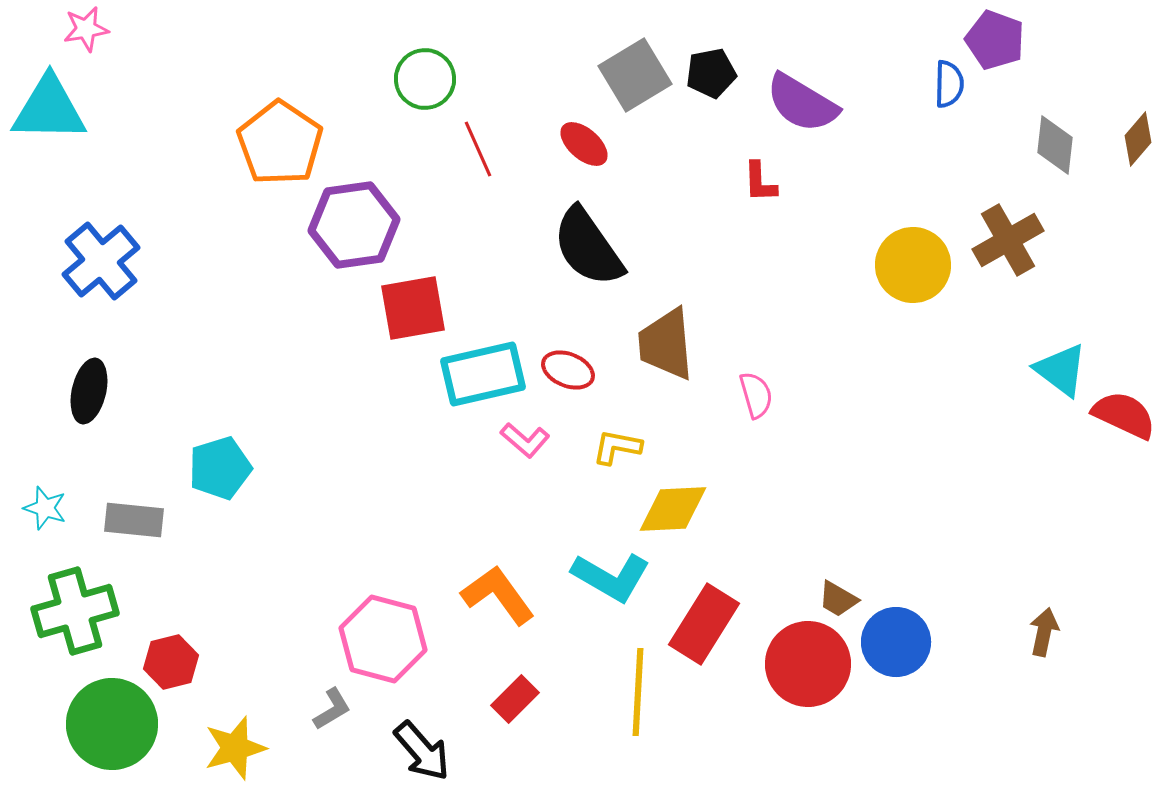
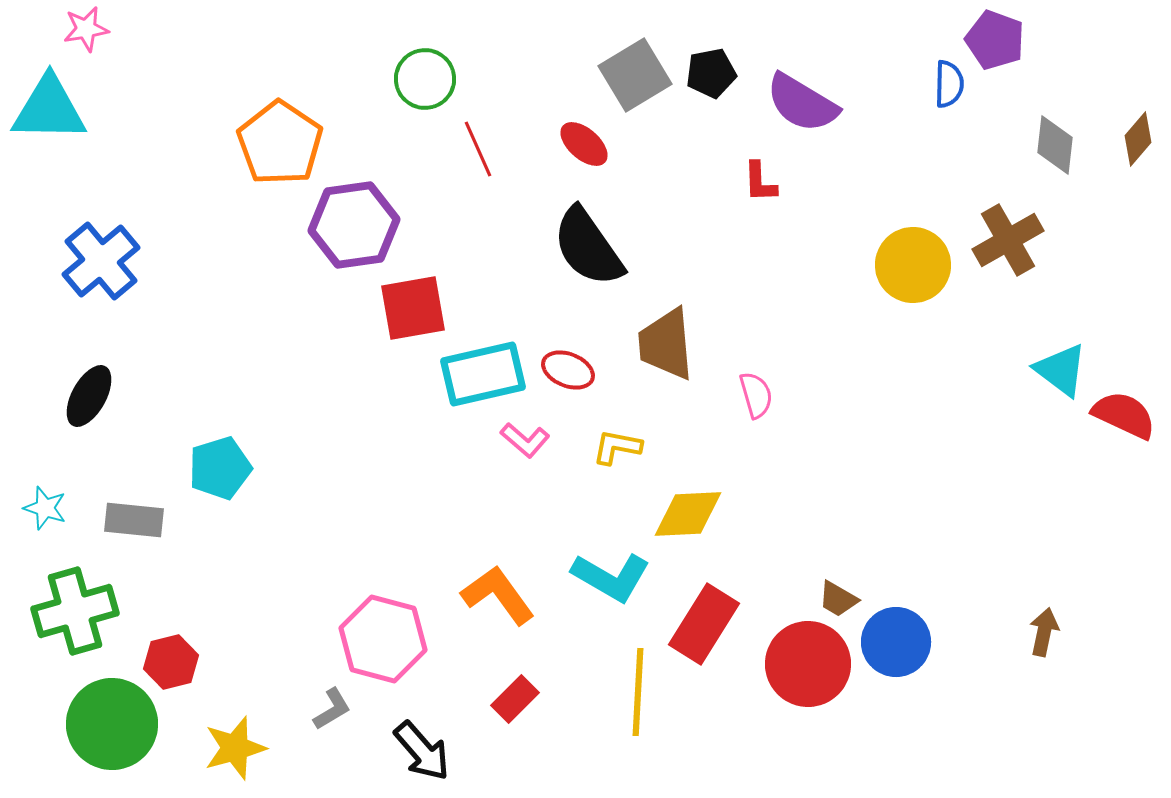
black ellipse at (89, 391): moved 5 px down; rotated 16 degrees clockwise
yellow diamond at (673, 509): moved 15 px right, 5 px down
